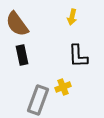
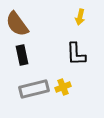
yellow arrow: moved 8 px right
black L-shape: moved 2 px left, 2 px up
gray rectangle: moved 4 px left, 11 px up; rotated 56 degrees clockwise
